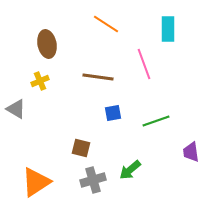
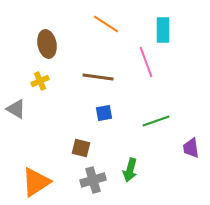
cyan rectangle: moved 5 px left, 1 px down
pink line: moved 2 px right, 2 px up
blue square: moved 9 px left
purple trapezoid: moved 4 px up
green arrow: rotated 35 degrees counterclockwise
